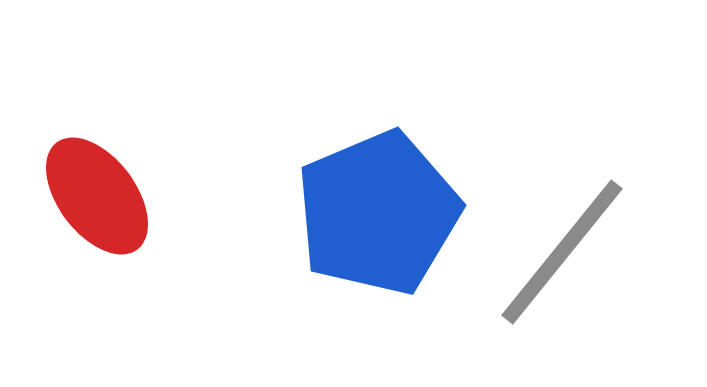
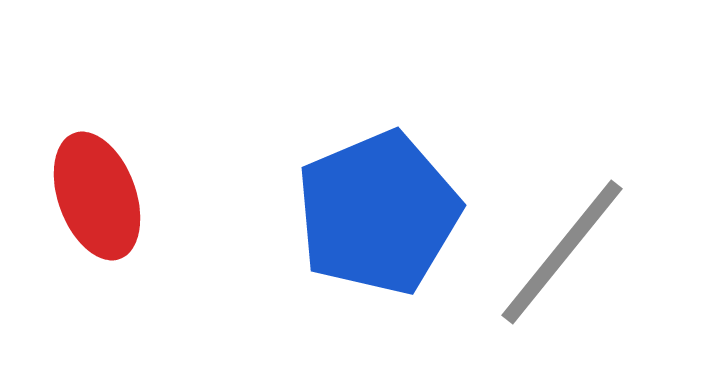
red ellipse: rotated 17 degrees clockwise
